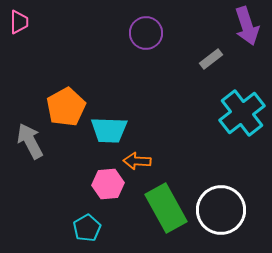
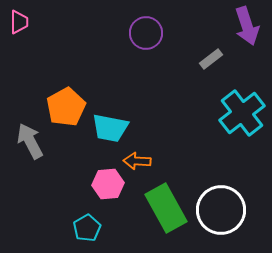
cyan trapezoid: moved 1 px right, 2 px up; rotated 9 degrees clockwise
